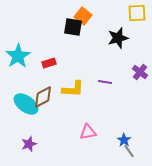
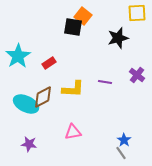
red rectangle: rotated 16 degrees counterclockwise
purple cross: moved 3 px left, 3 px down
cyan ellipse: rotated 10 degrees counterclockwise
pink triangle: moved 15 px left
purple star: rotated 28 degrees clockwise
gray line: moved 8 px left, 2 px down
